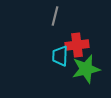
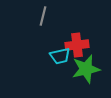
gray line: moved 12 px left
cyan trapezoid: rotated 105 degrees counterclockwise
